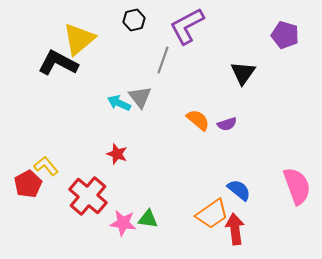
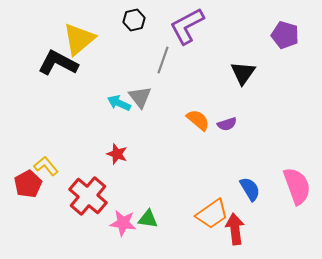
blue semicircle: moved 11 px right, 1 px up; rotated 20 degrees clockwise
